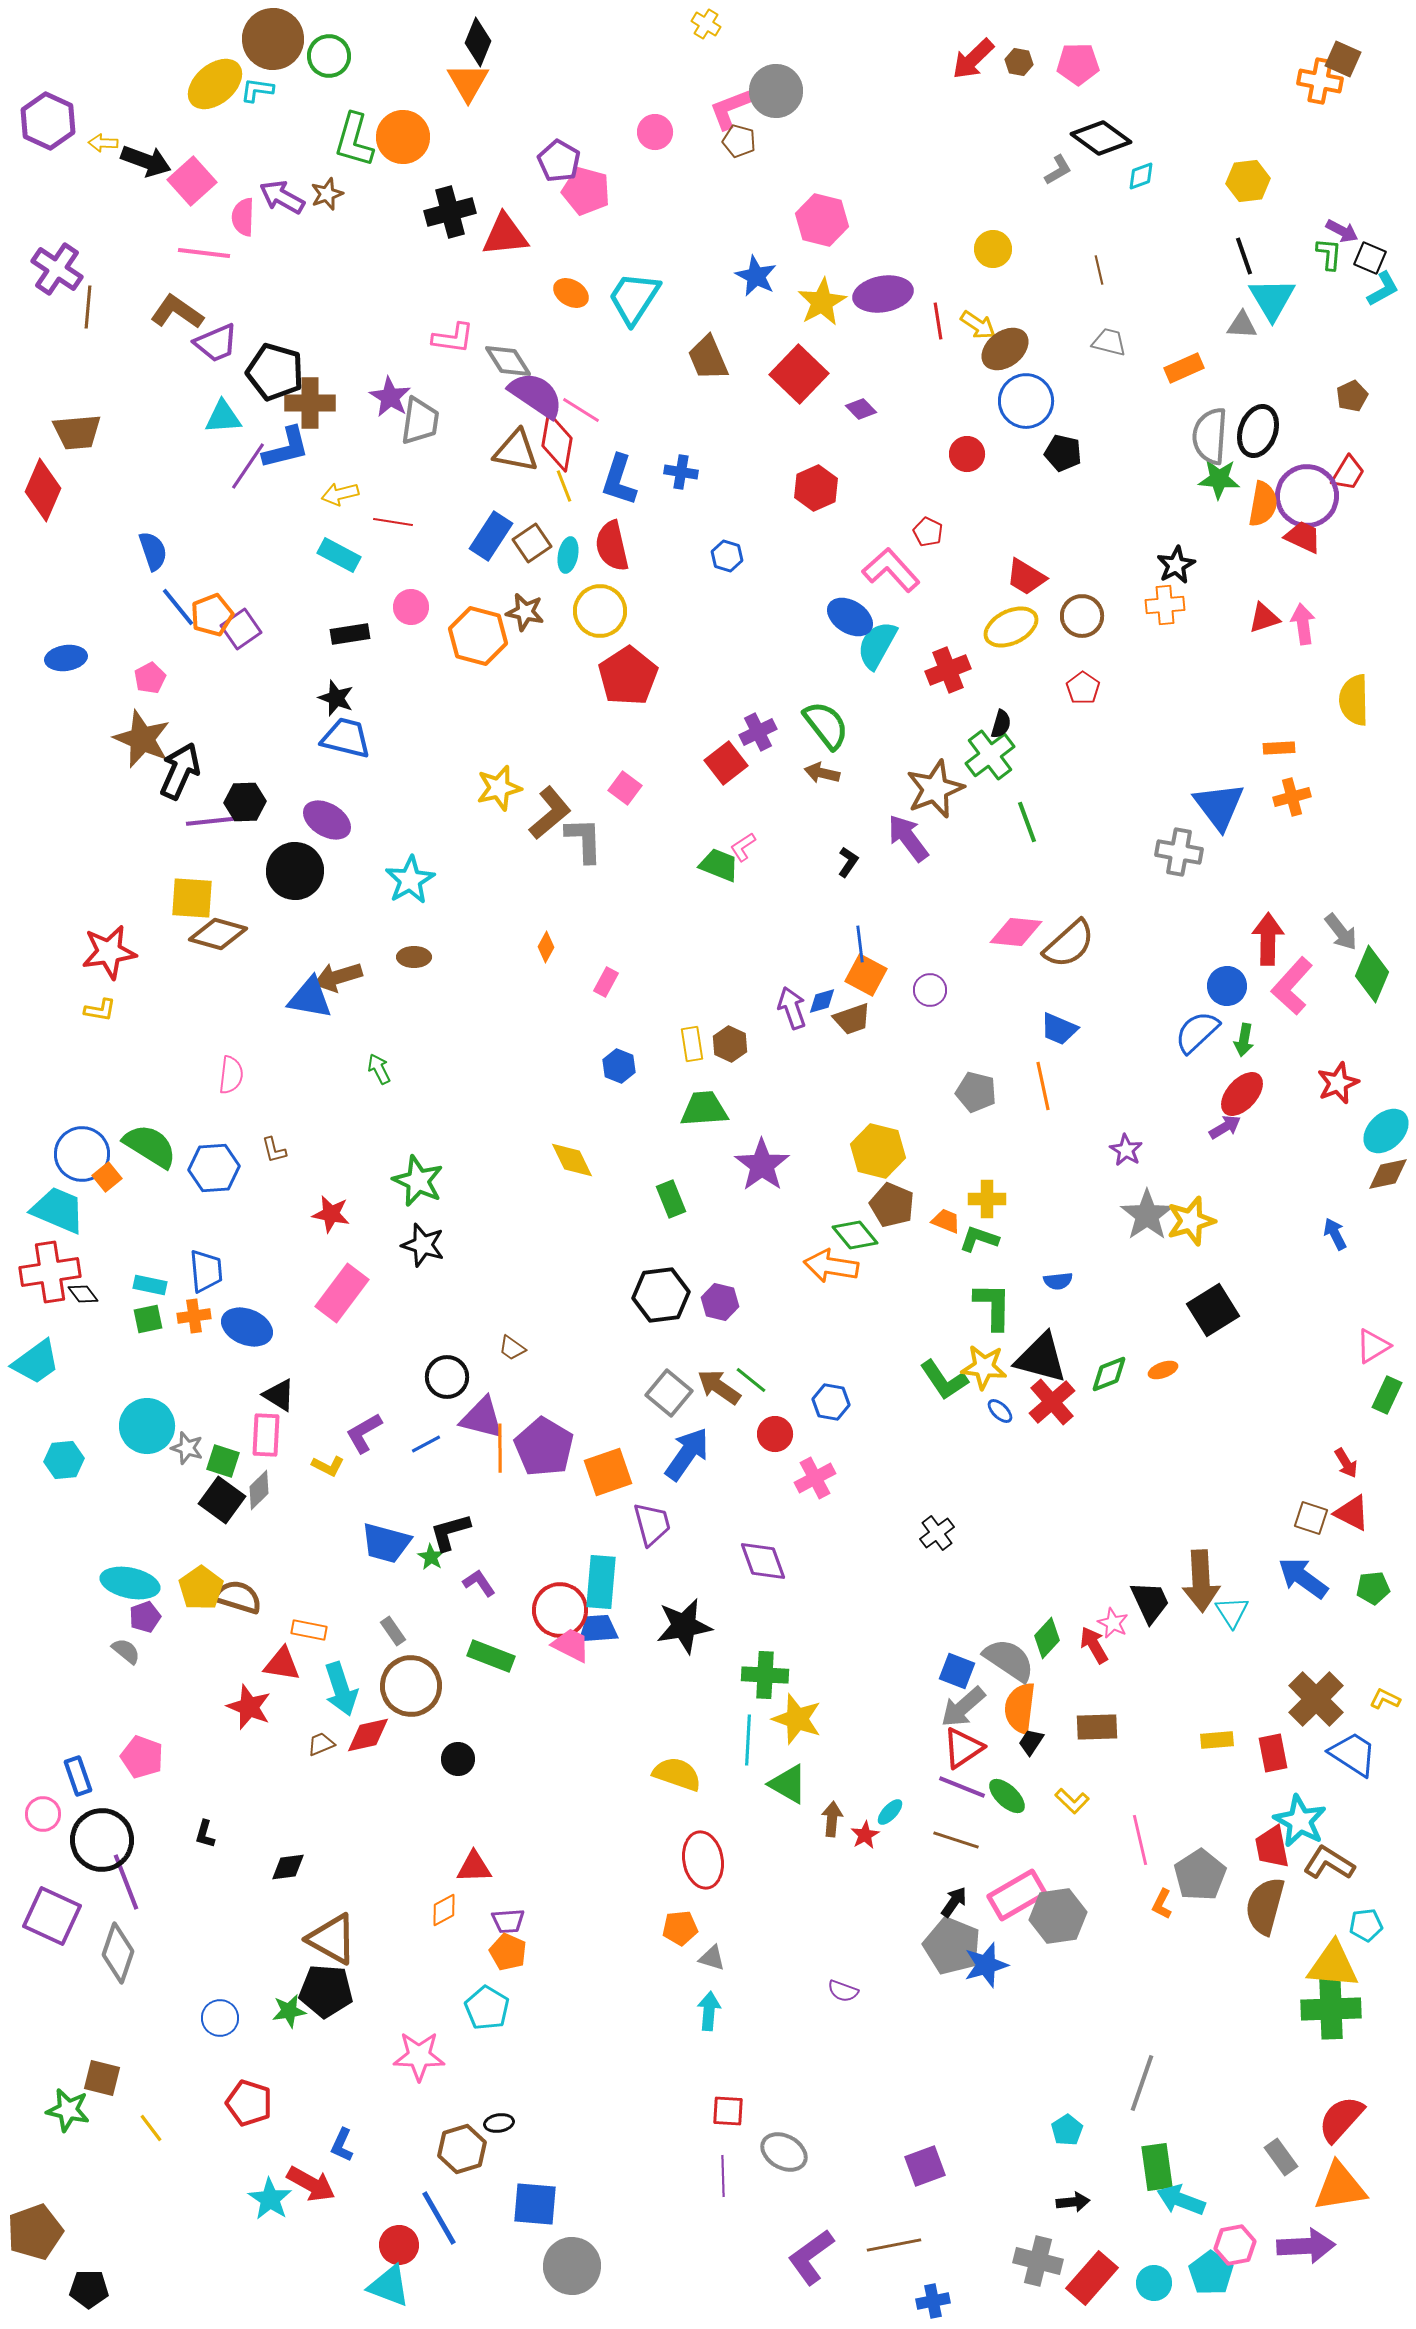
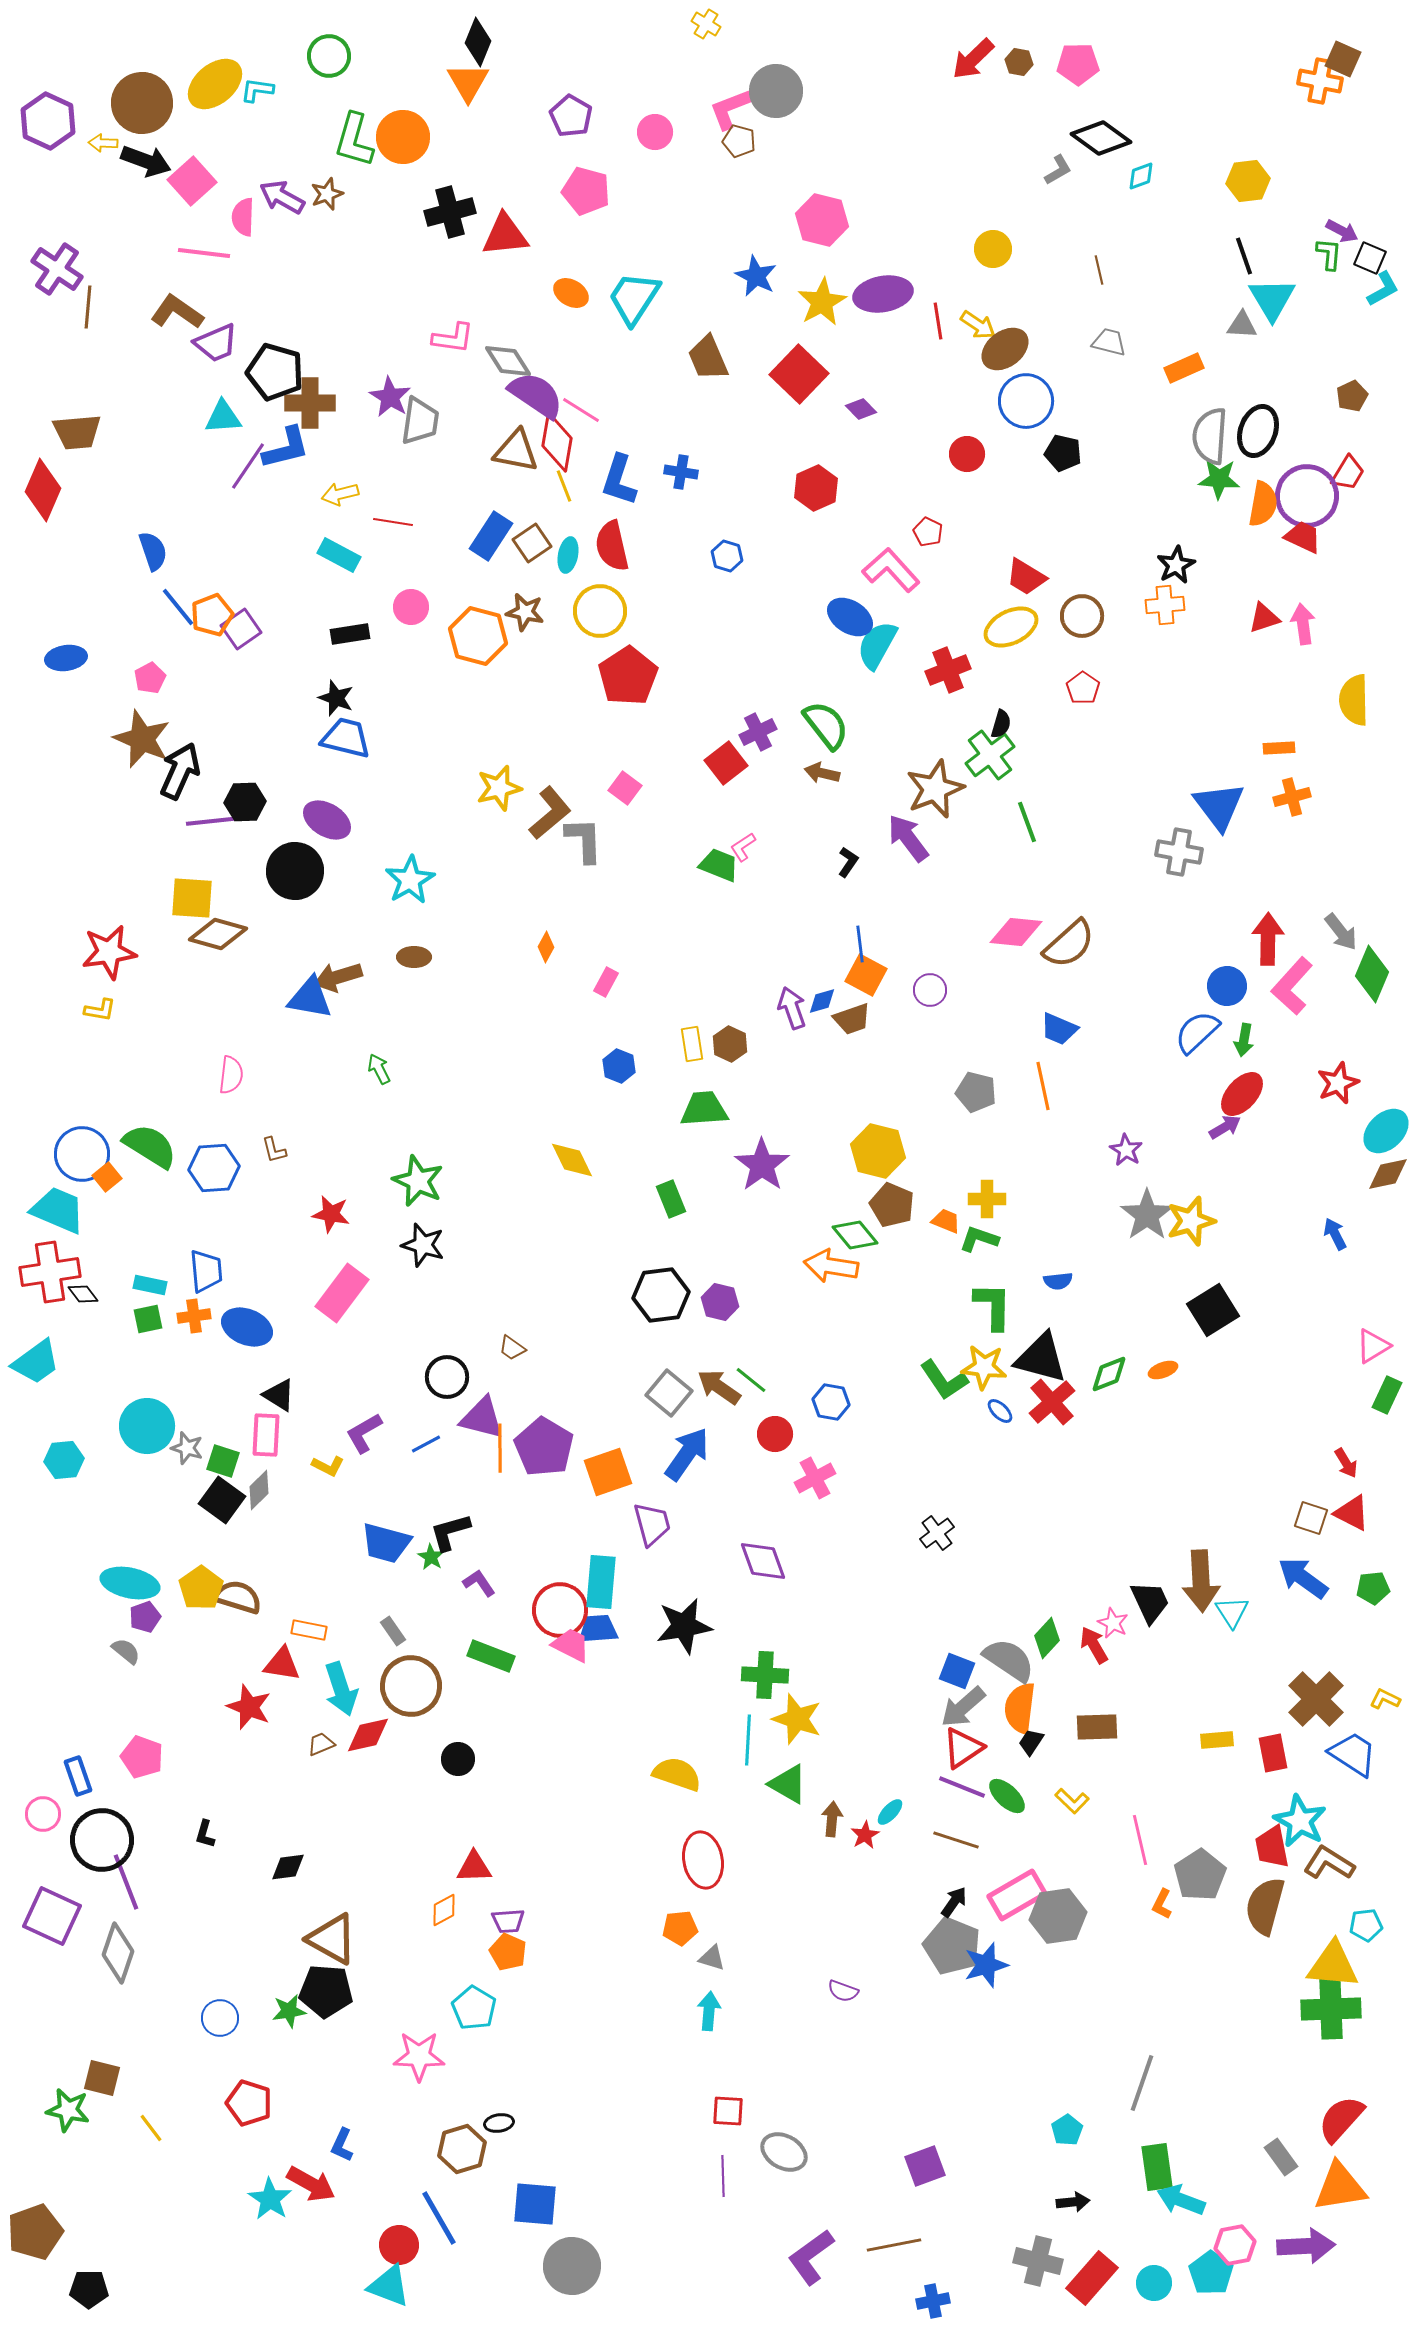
brown circle at (273, 39): moved 131 px left, 64 px down
purple pentagon at (559, 161): moved 12 px right, 45 px up
cyan pentagon at (487, 2008): moved 13 px left
